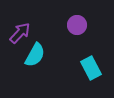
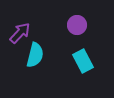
cyan semicircle: rotated 15 degrees counterclockwise
cyan rectangle: moved 8 px left, 7 px up
